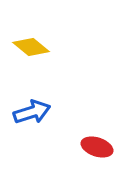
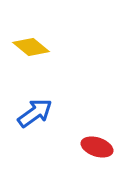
blue arrow: moved 3 px right, 1 px down; rotated 18 degrees counterclockwise
